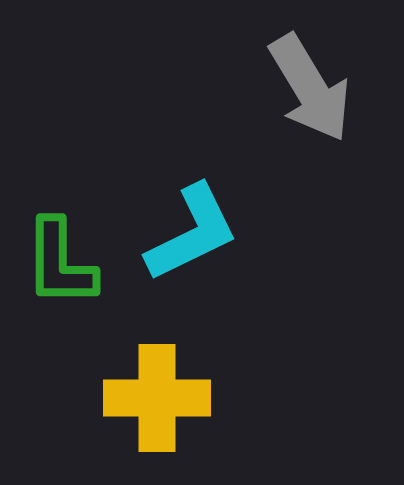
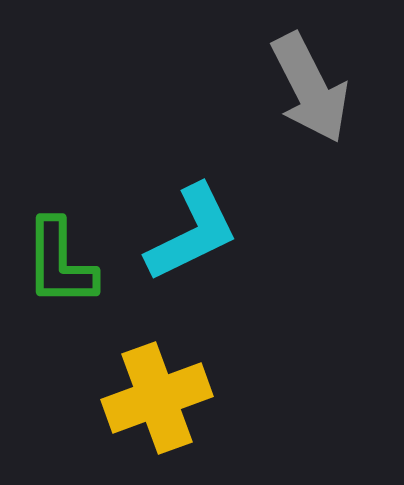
gray arrow: rotated 4 degrees clockwise
yellow cross: rotated 20 degrees counterclockwise
